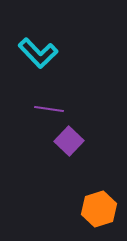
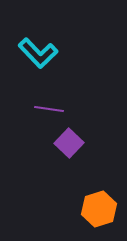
purple square: moved 2 px down
